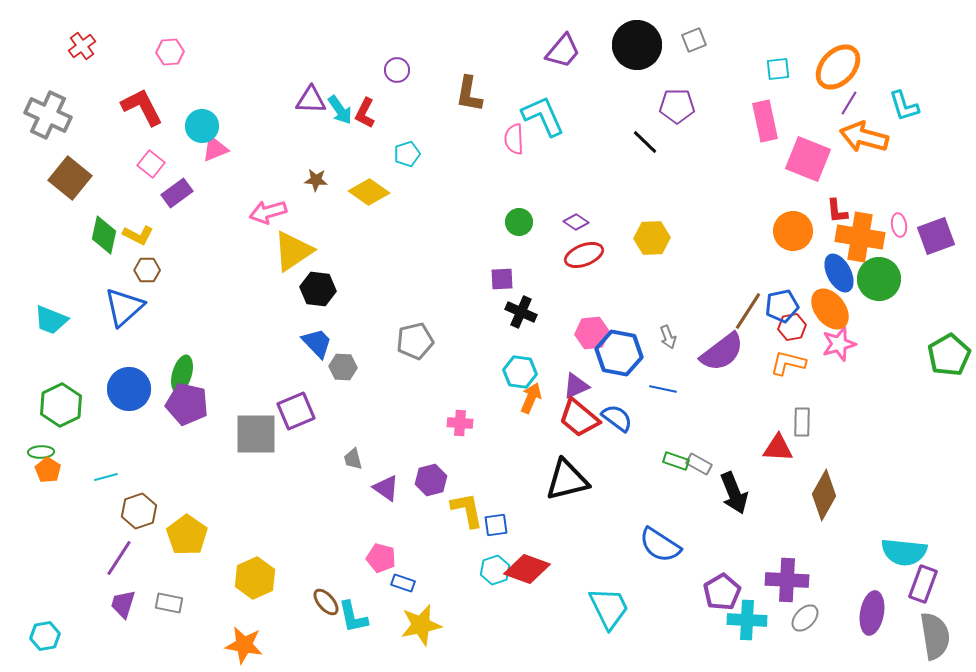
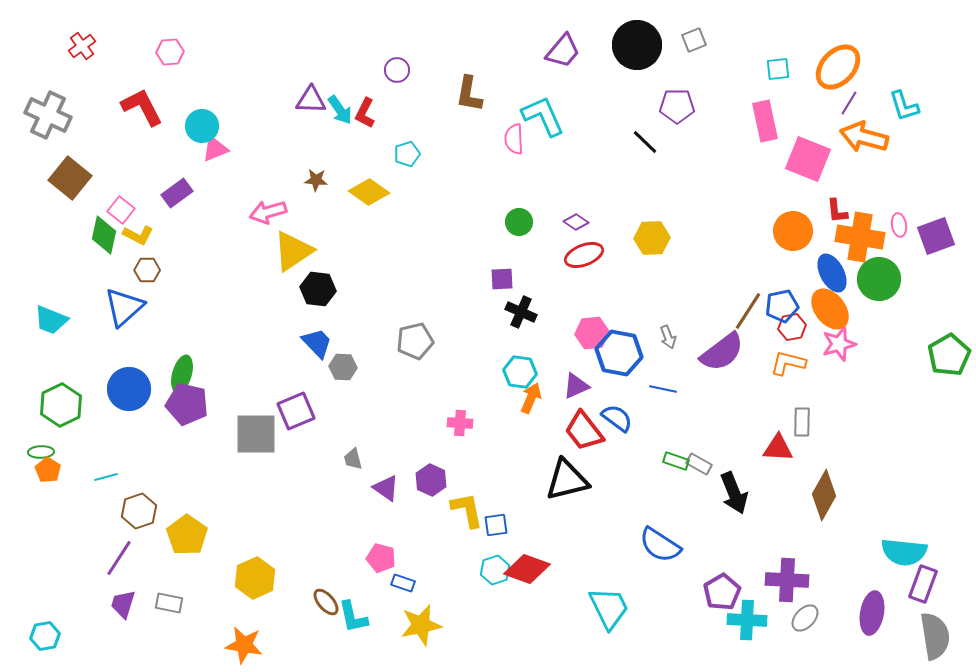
pink square at (151, 164): moved 30 px left, 46 px down
blue ellipse at (839, 273): moved 7 px left
red trapezoid at (579, 418): moved 5 px right, 13 px down; rotated 12 degrees clockwise
purple hexagon at (431, 480): rotated 20 degrees counterclockwise
